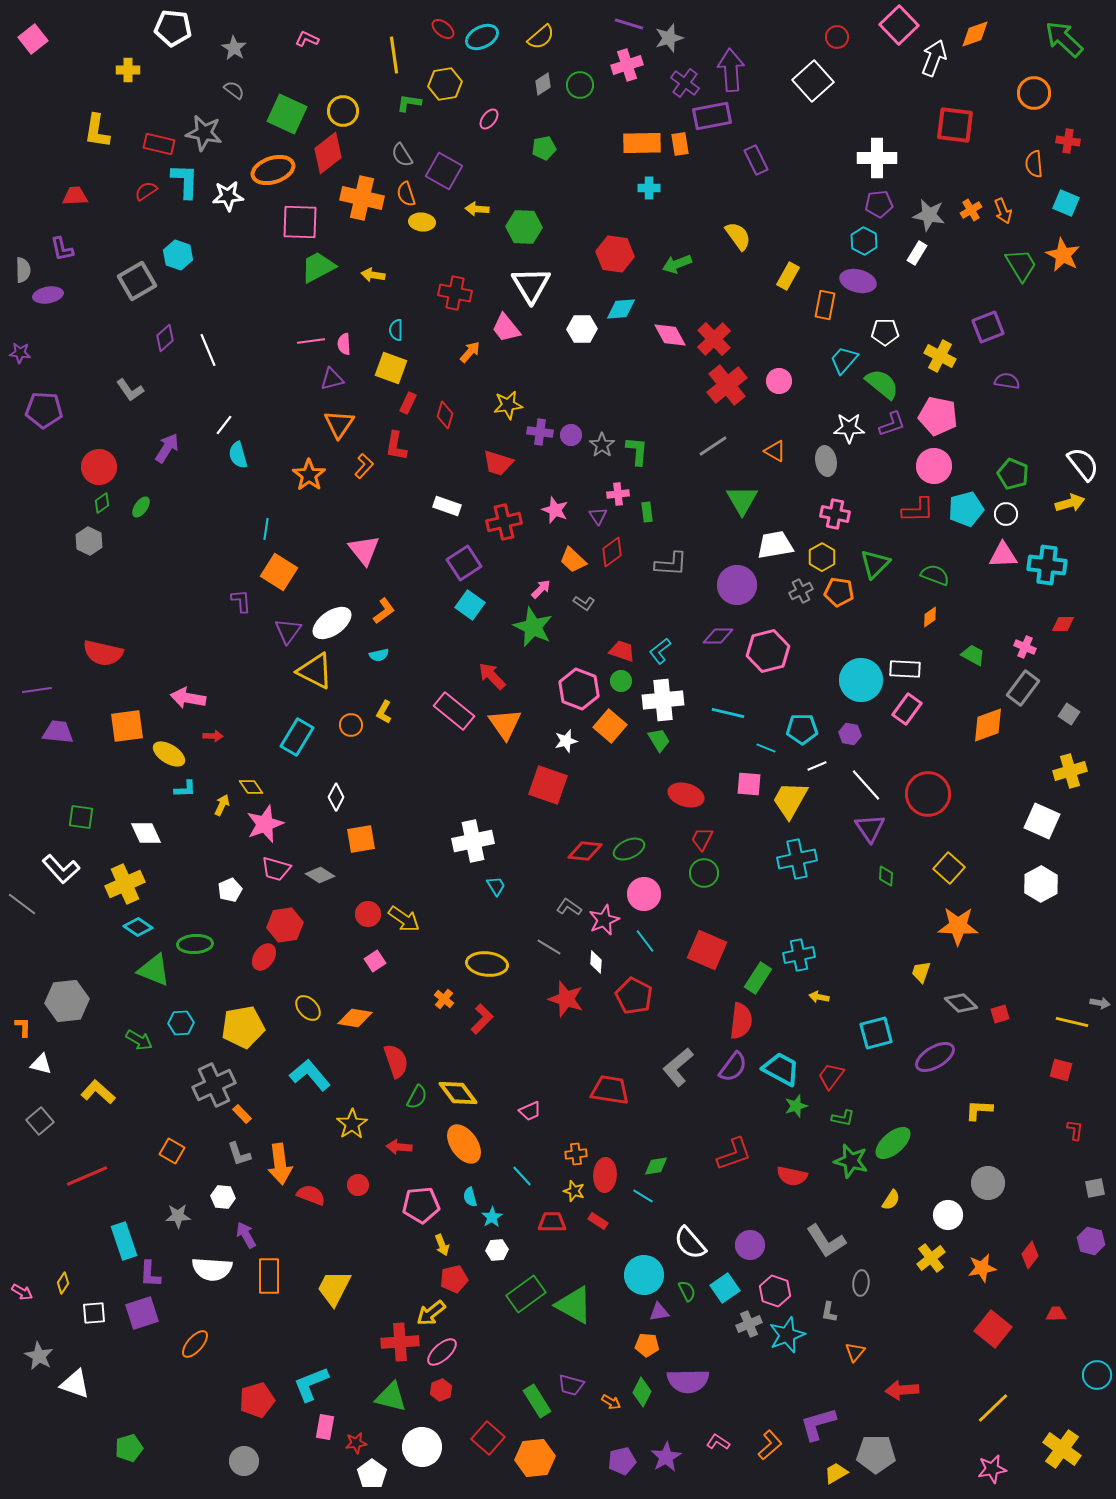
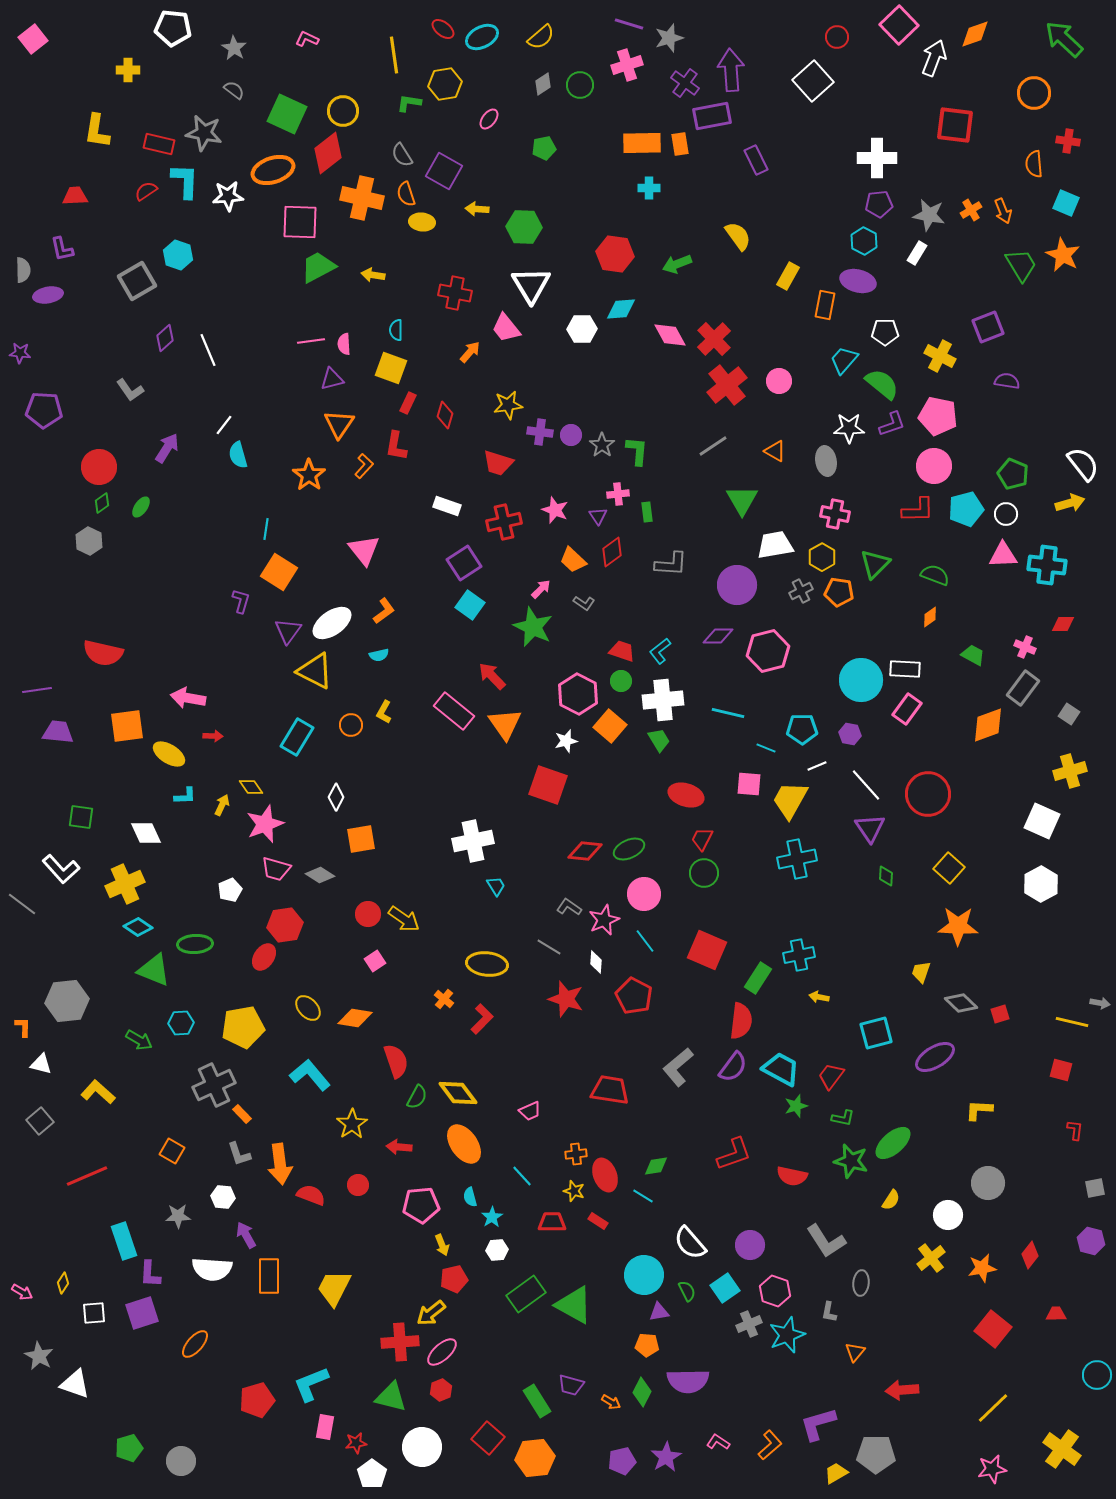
purple L-shape at (241, 601): rotated 20 degrees clockwise
pink hexagon at (579, 689): moved 1 px left, 5 px down; rotated 6 degrees clockwise
cyan L-shape at (185, 789): moved 7 px down
red ellipse at (605, 1175): rotated 24 degrees counterclockwise
gray circle at (244, 1461): moved 63 px left
